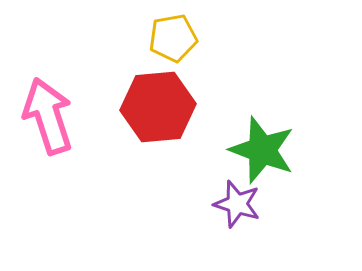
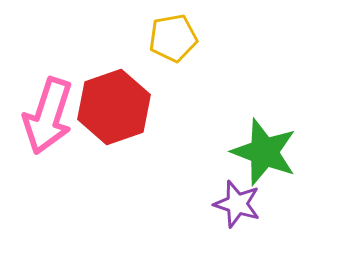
red hexagon: moved 44 px left; rotated 14 degrees counterclockwise
pink arrow: rotated 144 degrees counterclockwise
green star: moved 2 px right, 2 px down
